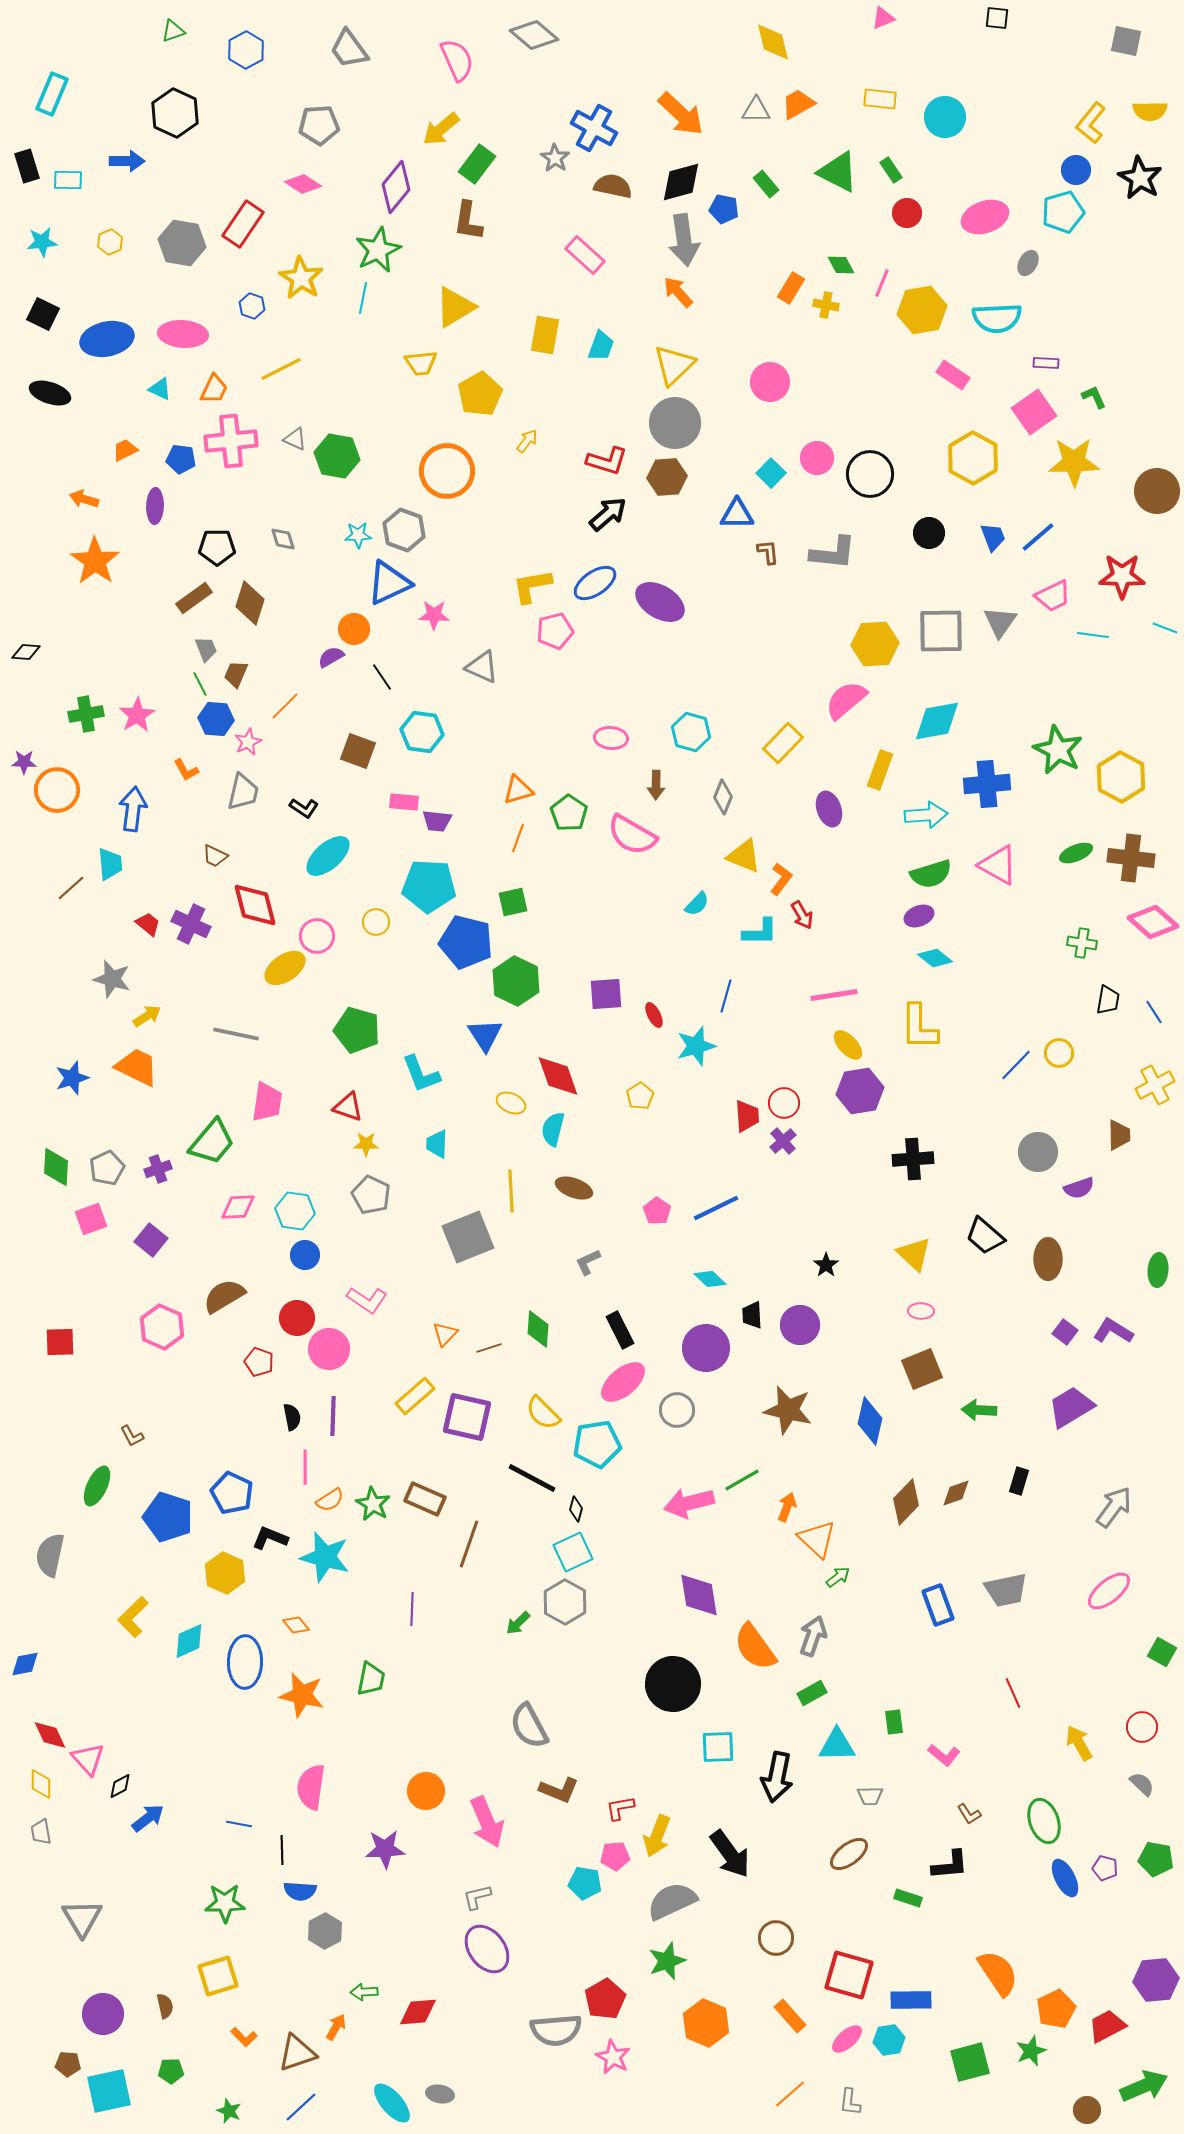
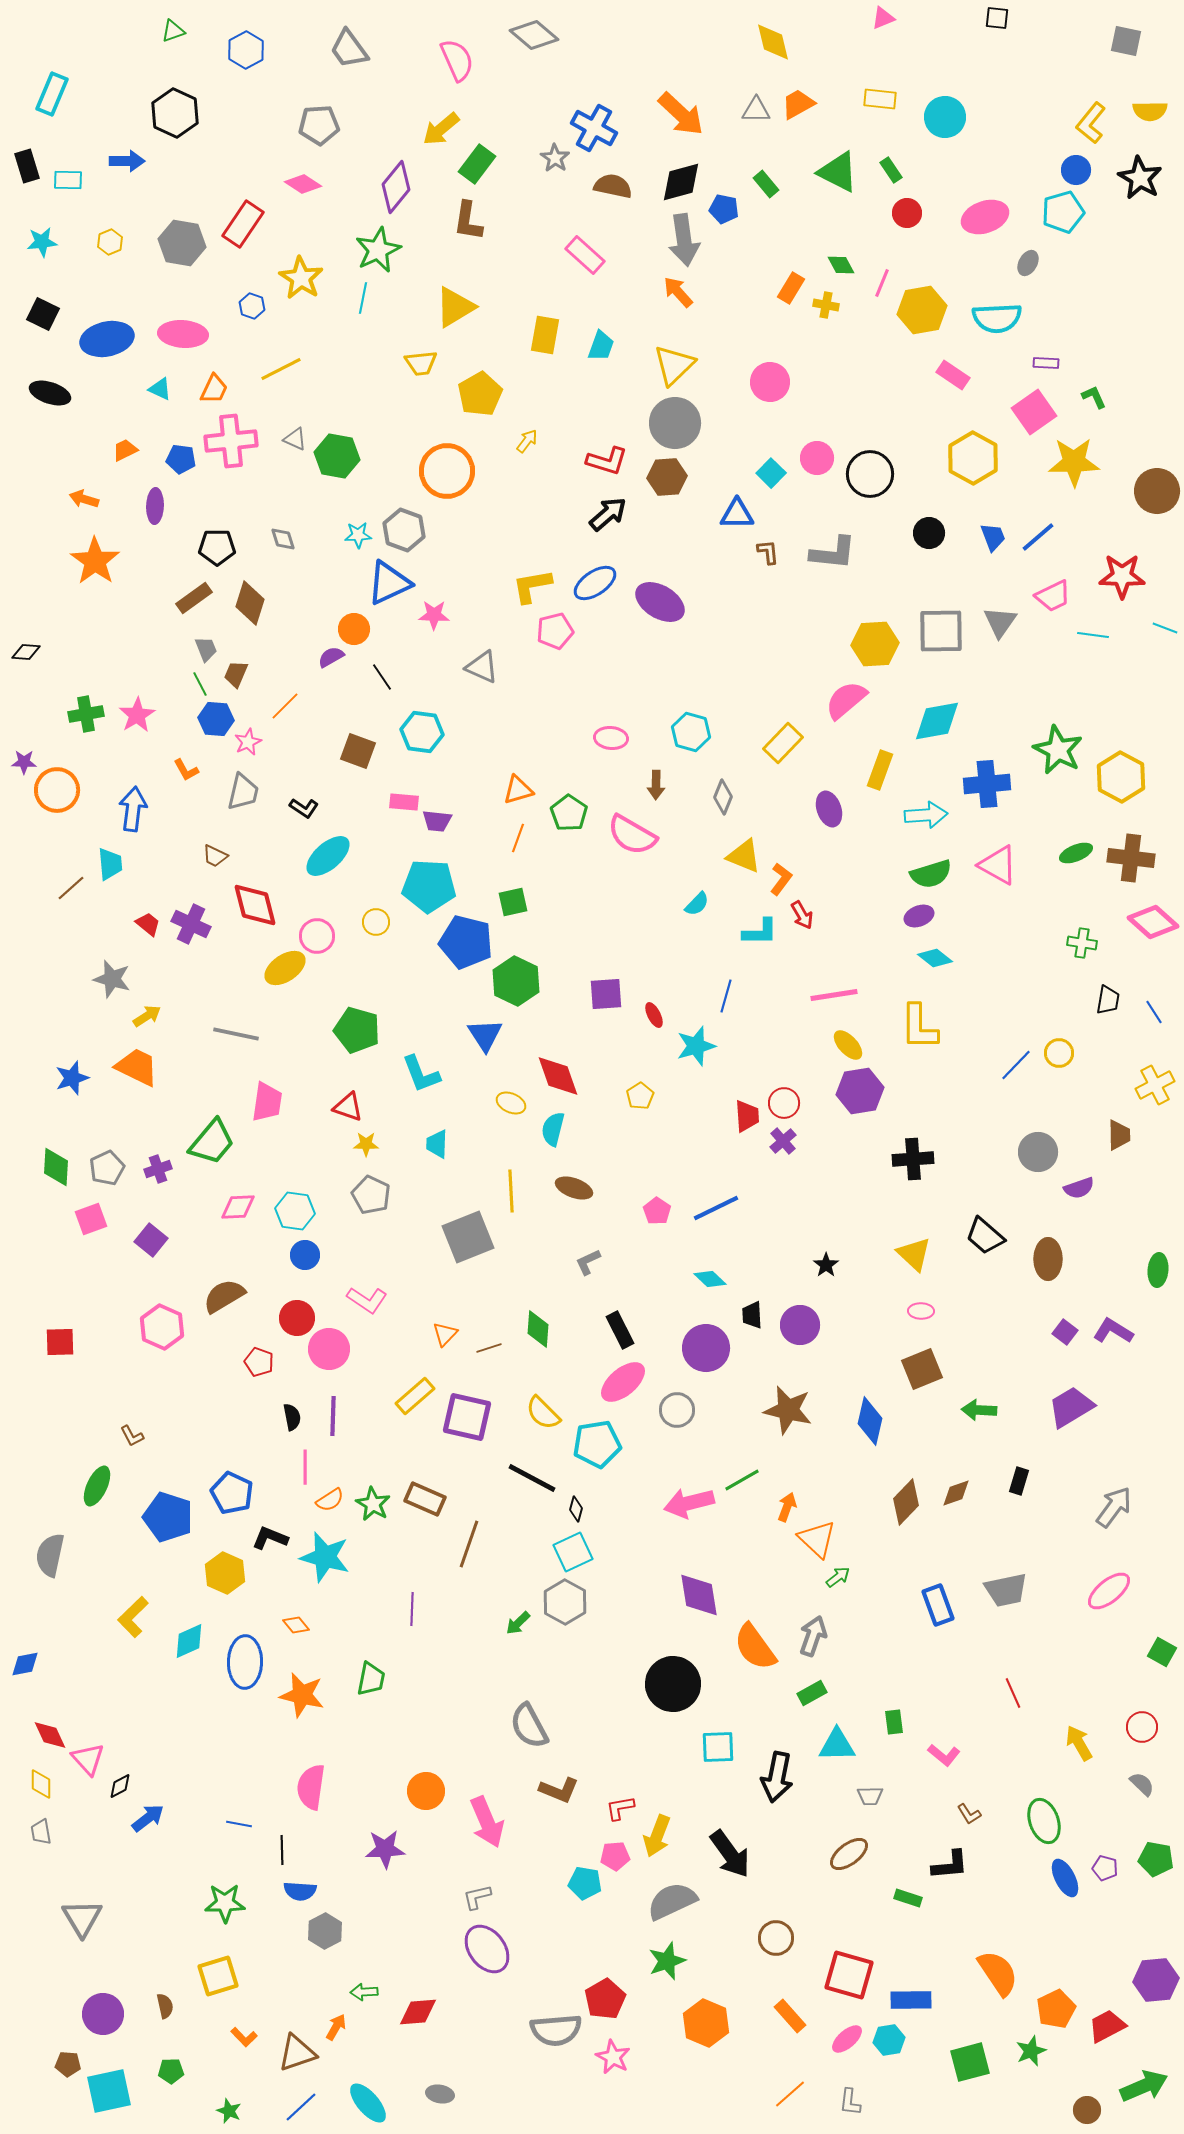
cyan ellipse at (392, 2103): moved 24 px left
